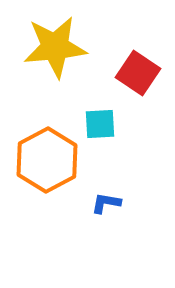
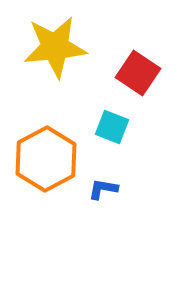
cyan square: moved 12 px right, 3 px down; rotated 24 degrees clockwise
orange hexagon: moved 1 px left, 1 px up
blue L-shape: moved 3 px left, 14 px up
